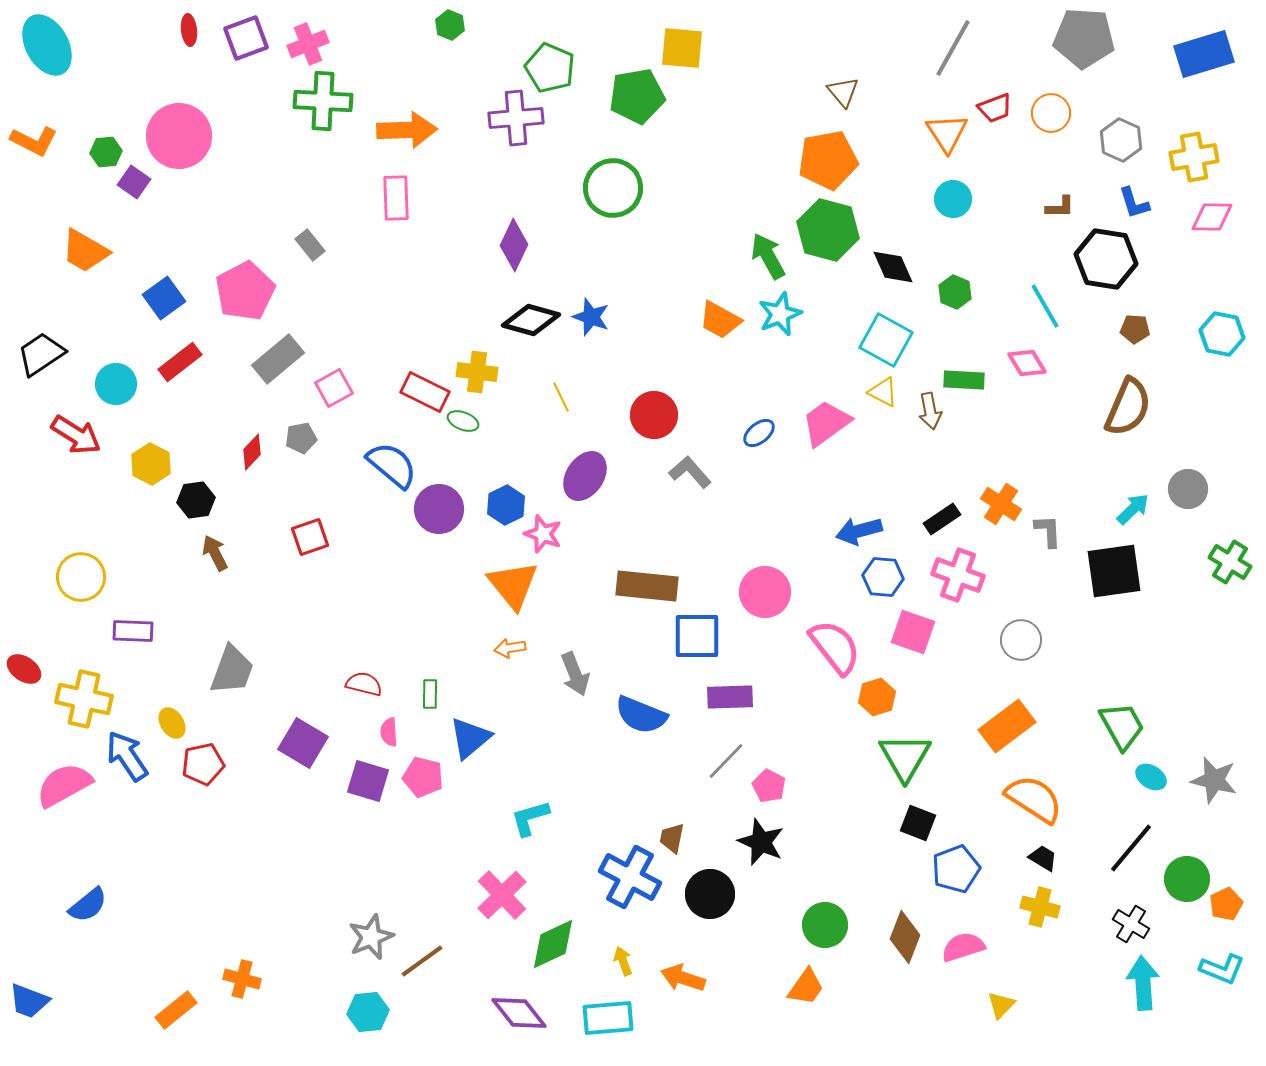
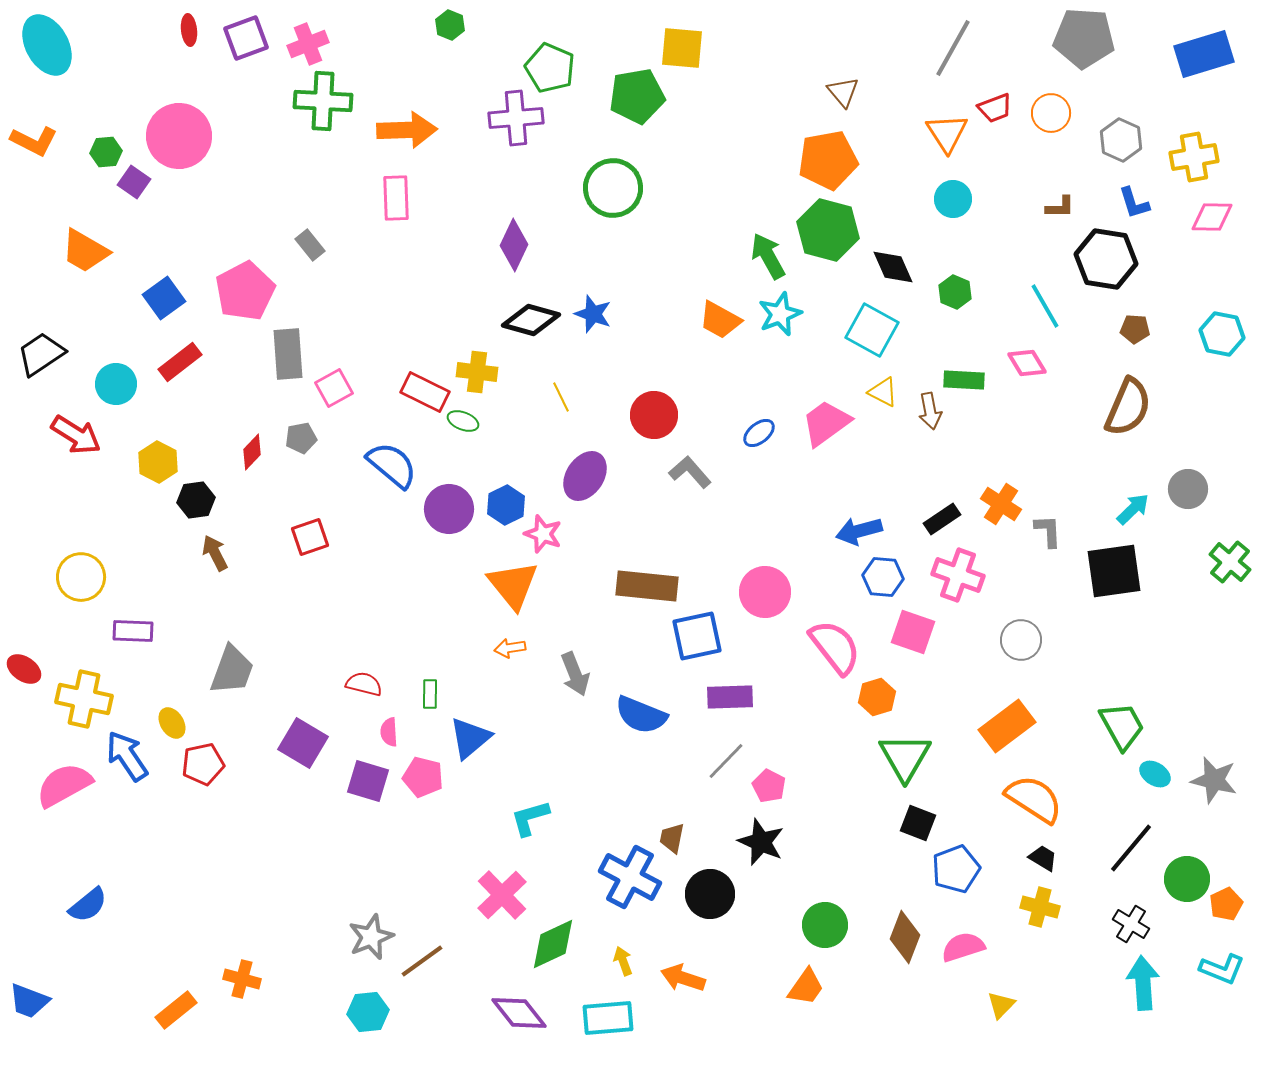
blue star at (591, 317): moved 2 px right, 3 px up
cyan square at (886, 340): moved 14 px left, 10 px up
gray rectangle at (278, 359): moved 10 px right, 5 px up; rotated 54 degrees counterclockwise
yellow hexagon at (151, 464): moved 7 px right, 2 px up
purple circle at (439, 509): moved 10 px right
green cross at (1230, 562): rotated 9 degrees clockwise
blue square at (697, 636): rotated 12 degrees counterclockwise
cyan ellipse at (1151, 777): moved 4 px right, 3 px up
